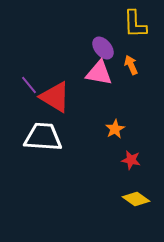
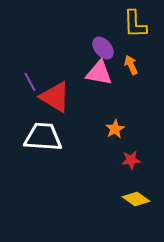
purple line: moved 1 px right, 3 px up; rotated 12 degrees clockwise
red star: rotated 18 degrees counterclockwise
